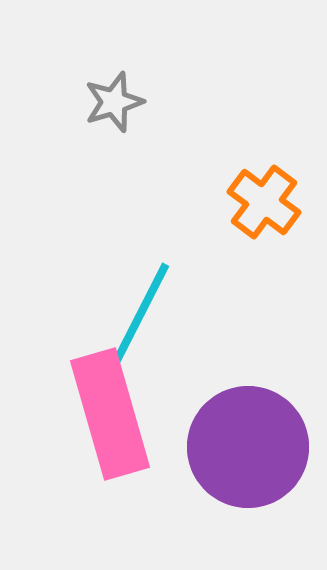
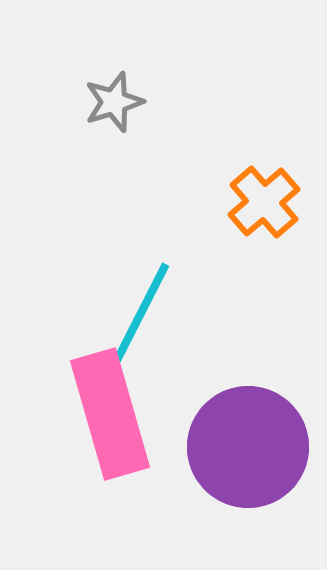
orange cross: rotated 12 degrees clockwise
